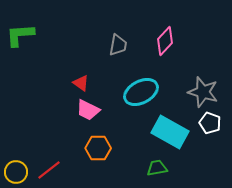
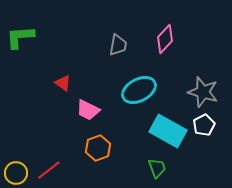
green L-shape: moved 2 px down
pink diamond: moved 2 px up
red triangle: moved 18 px left
cyan ellipse: moved 2 px left, 2 px up
white pentagon: moved 6 px left, 2 px down; rotated 25 degrees clockwise
cyan rectangle: moved 2 px left, 1 px up
orange hexagon: rotated 20 degrees counterclockwise
green trapezoid: rotated 80 degrees clockwise
yellow circle: moved 1 px down
